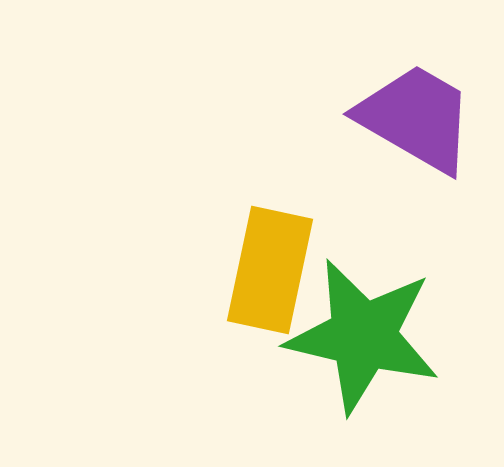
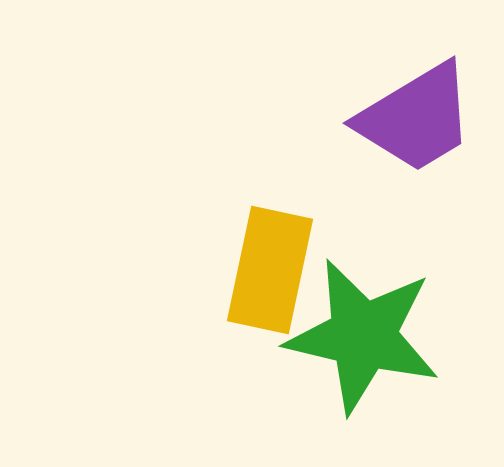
purple trapezoid: rotated 119 degrees clockwise
